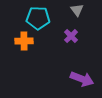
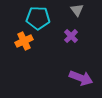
orange cross: rotated 24 degrees counterclockwise
purple arrow: moved 1 px left, 1 px up
